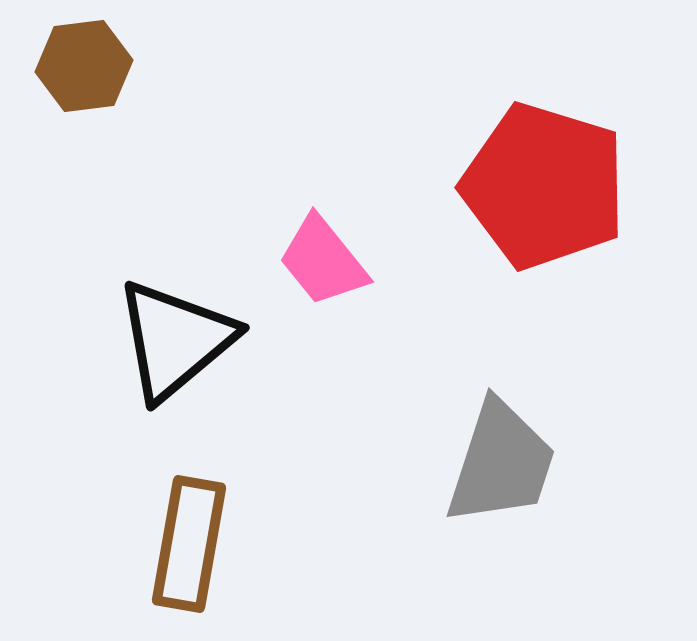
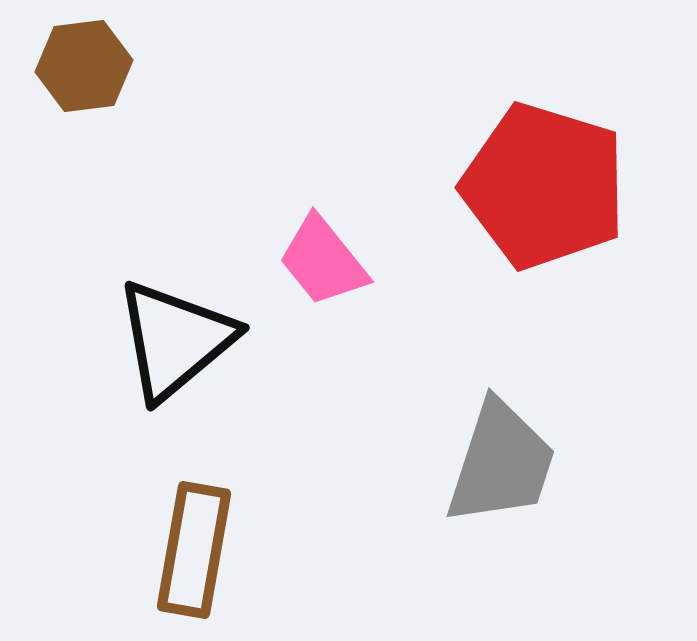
brown rectangle: moved 5 px right, 6 px down
